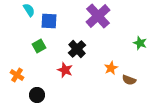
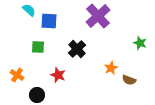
cyan semicircle: rotated 16 degrees counterclockwise
green square: moved 1 px left, 1 px down; rotated 32 degrees clockwise
red star: moved 7 px left, 5 px down
